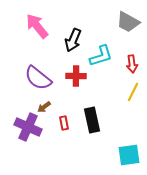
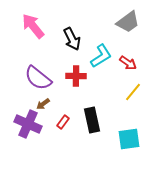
gray trapezoid: rotated 65 degrees counterclockwise
pink arrow: moved 4 px left
black arrow: moved 1 px left, 1 px up; rotated 50 degrees counterclockwise
cyan L-shape: rotated 15 degrees counterclockwise
red arrow: moved 4 px left, 1 px up; rotated 48 degrees counterclockwise
yellow line: rotated 12 degrees clockwise
brown arrow: moved 1 px left, 3 px up
red rectangle: moved 1 px left, 1 px up; rotated 48 degrees clockwise
purple cross: moved 3 px up
cyan square: moved 16 px up
